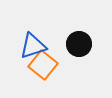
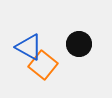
blue triangle: moved 4 px left, 1 px down; rotated 48 degrees clockwise
